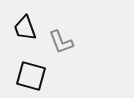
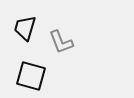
black trapezoid: rotated 36 degrees clockwise
